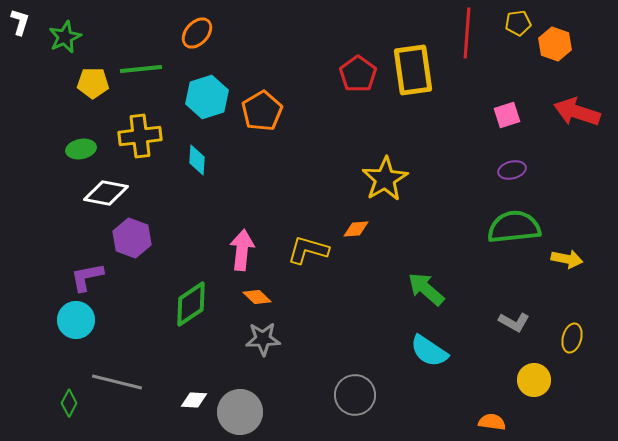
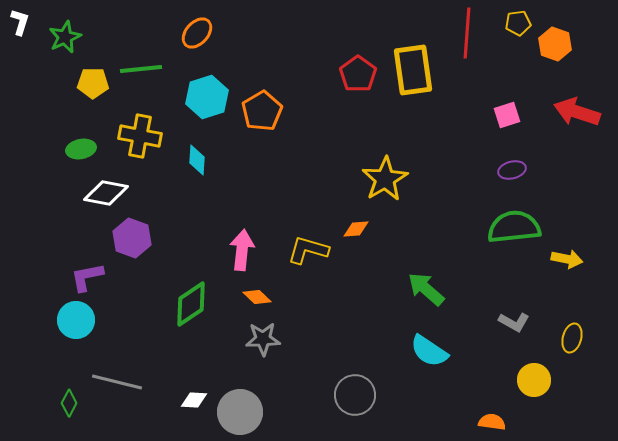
yellow cross at (140, 136): rotated 18 degrees clockwise
